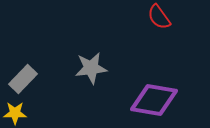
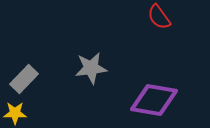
gray rectangle: moved 1 px right
